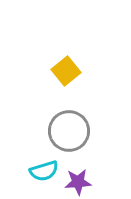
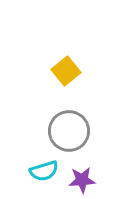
purple star: moved 4 px right, 2 px up
